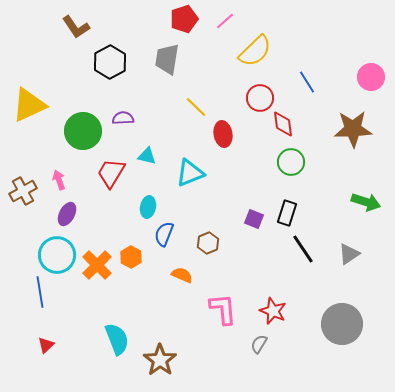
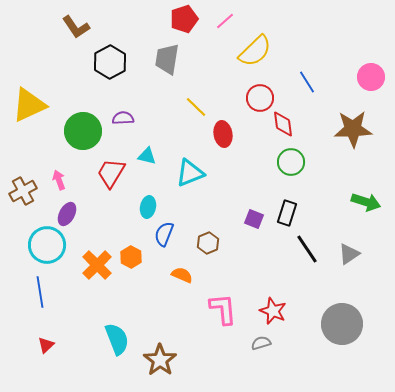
black line at (303, 249): moved 4 px right
cyan circle at (57, 255): moved 10 px left, 10 px up
gray semicircle at (259, 344): moved 2 px right, 1 px up; rotated 42 degrees clockwise
